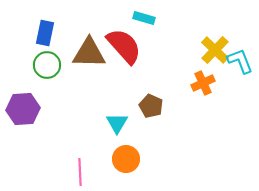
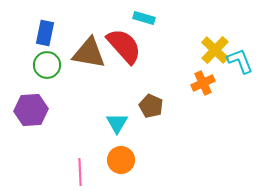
brown triangle: rotated 9 degrees clockwise
purple hexagon: moved 8 px right, 1 px down
orange circle: moved 5 px left, 1 px down
